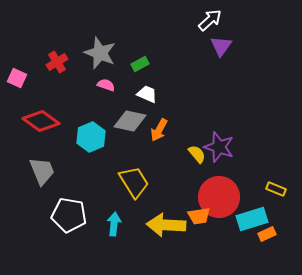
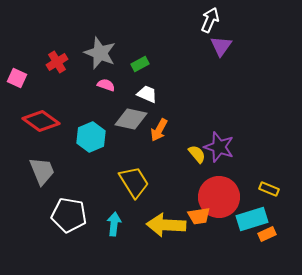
white arrow: rotated 25 degrees counterclockwise
gray diamond: moved 1 px right, 2 px up
yellow rectangle: moved 7 px left
